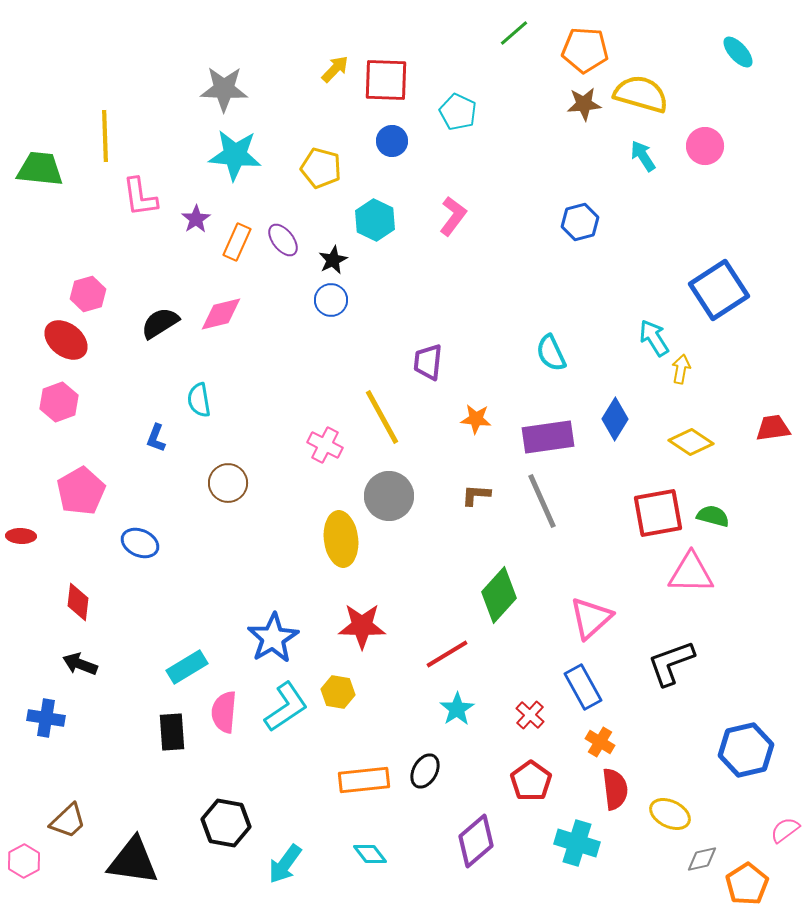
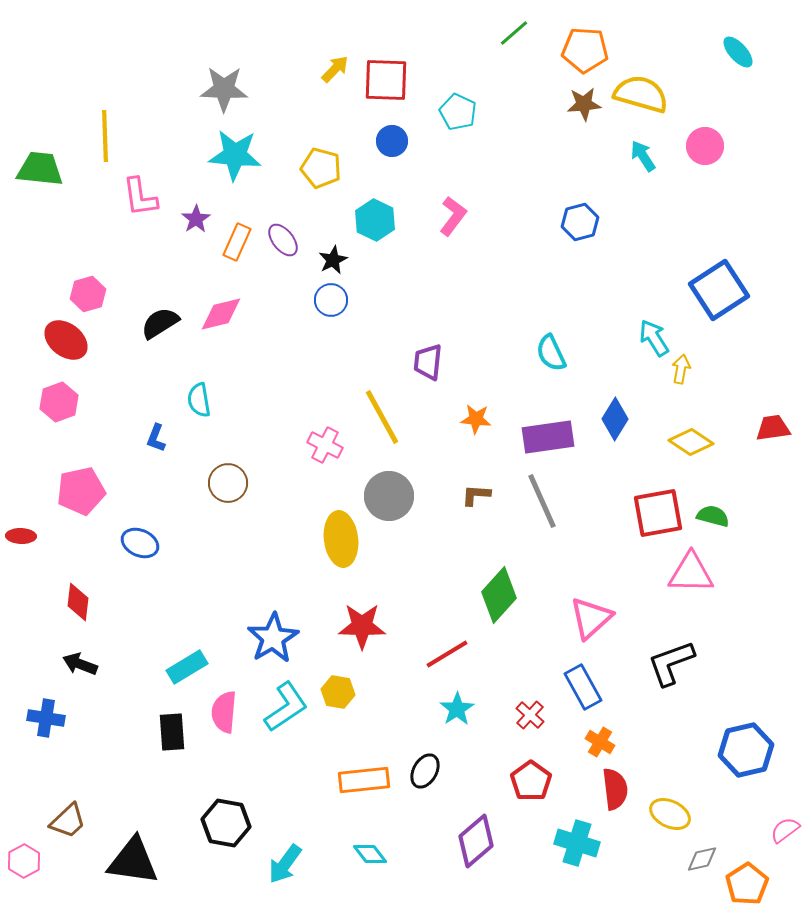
pink pentagon at (81, 491): rotated 18 degrees clockwise
